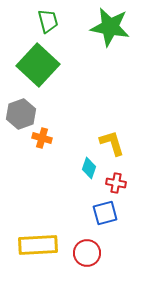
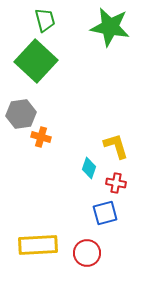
green trapezoid: moved 3 px left, 1 px up
green square: moved 2 px left, 4 px up
gray hexagon: rotated 12 degrees clockwise
orange cross: moved 1 px left, 1 px up
yellow L-shape: moved 4 px right, 3 px down
